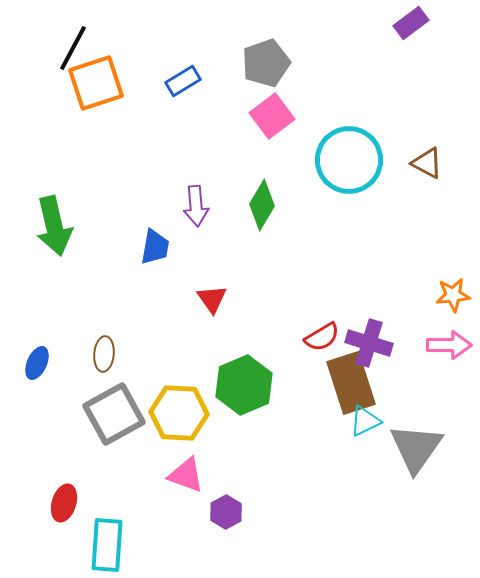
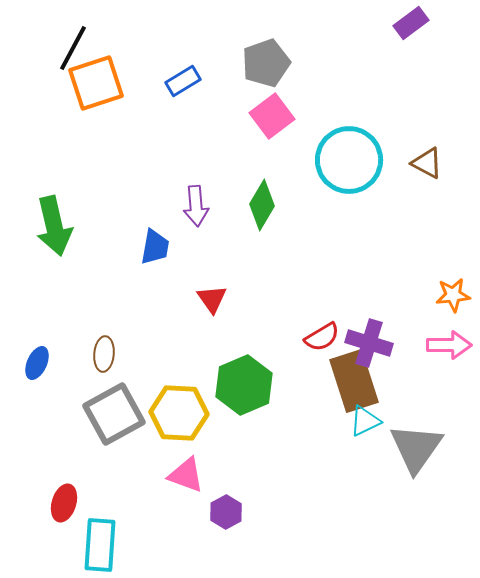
brown rectangle: moved 3 px right, 2 px up
cyan rectangle: moved 7 px left
